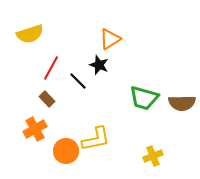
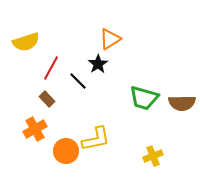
yellow semicircle: moved 4 px left, 8 px down
black star: moved 1 px left, 1 px up; rotated 18 degrees clockwise
